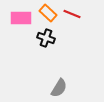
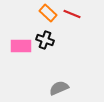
pink rectangle: moved 28 px down
black cross: moved 1 px left, 2 px down
gray semicircle: rotated 144 degrees counterclockwise
